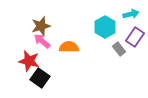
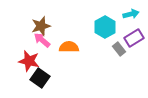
purple rectangle: moved 1 px left, 1 px down; rotated 24 degrees clockwise
pink arrow: moved 1 px up
